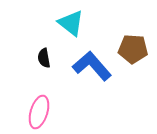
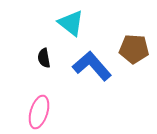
brown pentagon: moved 1 px right
